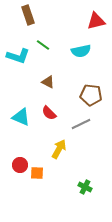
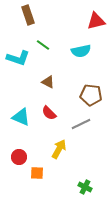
cyan L-shape: moved 2 px down
red circle: moved 1 px left, 8 px up
